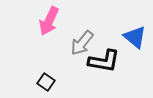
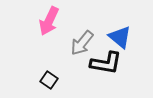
blue triangle: moved 15 px left
black L-shape: moved 2 px right, 2 px down
black square: moved 3 px right, 2 px up
